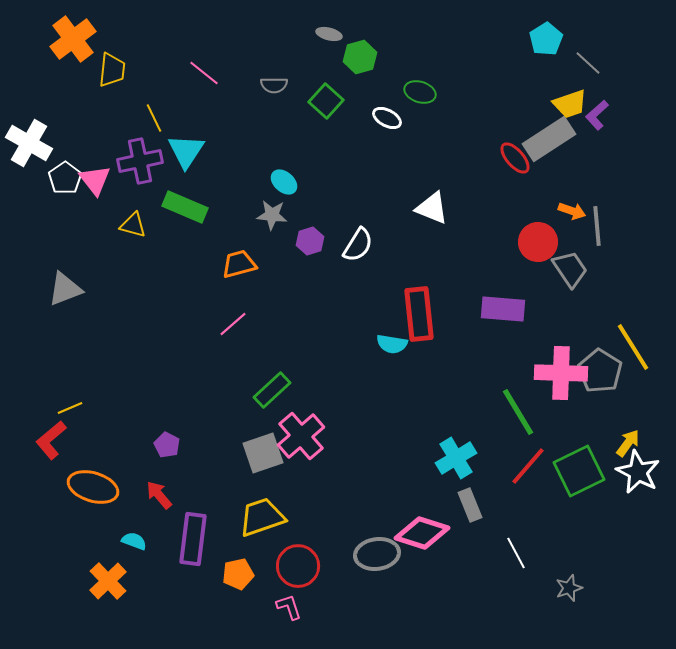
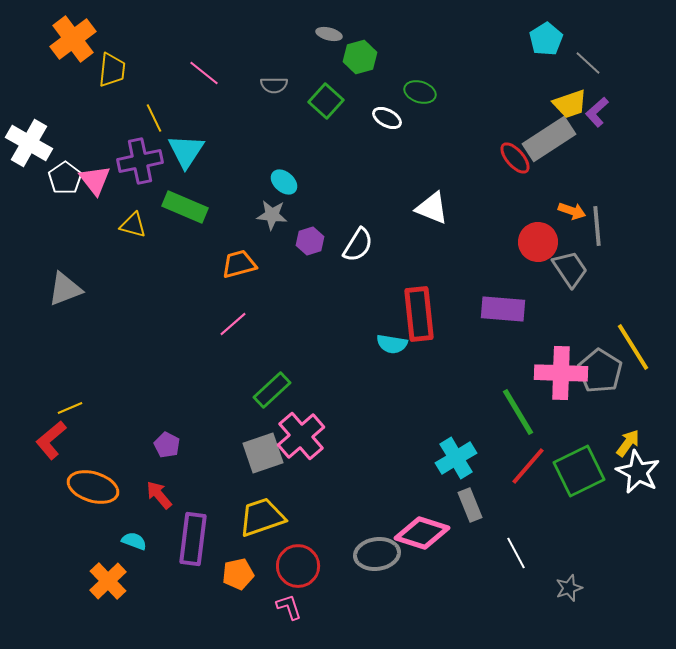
purple L-shape at (597, 115): moved 3 px up
